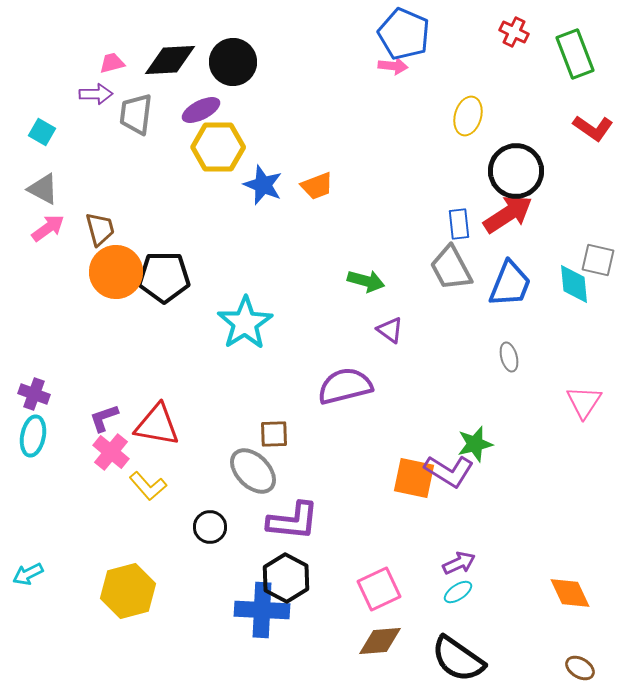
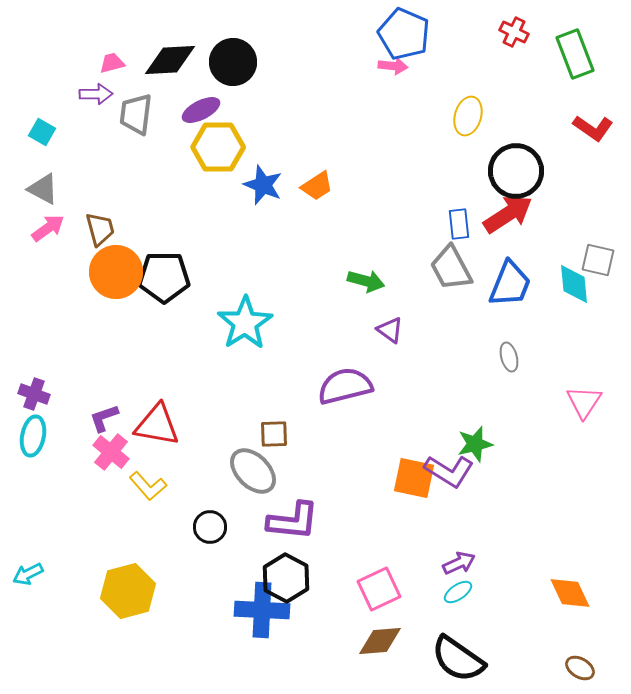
orange trapezoid at (317, 186): rotated 12 degrees counterclockwise
